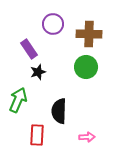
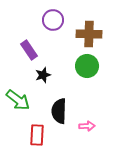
purple circle: moved 4 px up
purple rectangle: moved 1 px down
green circle: moved 1 px right, 1 px up
black star: moved 5 px right, 3 px down
green arrow: rotated 105 degrees clockwise
pink arrow: moved 11 px up
